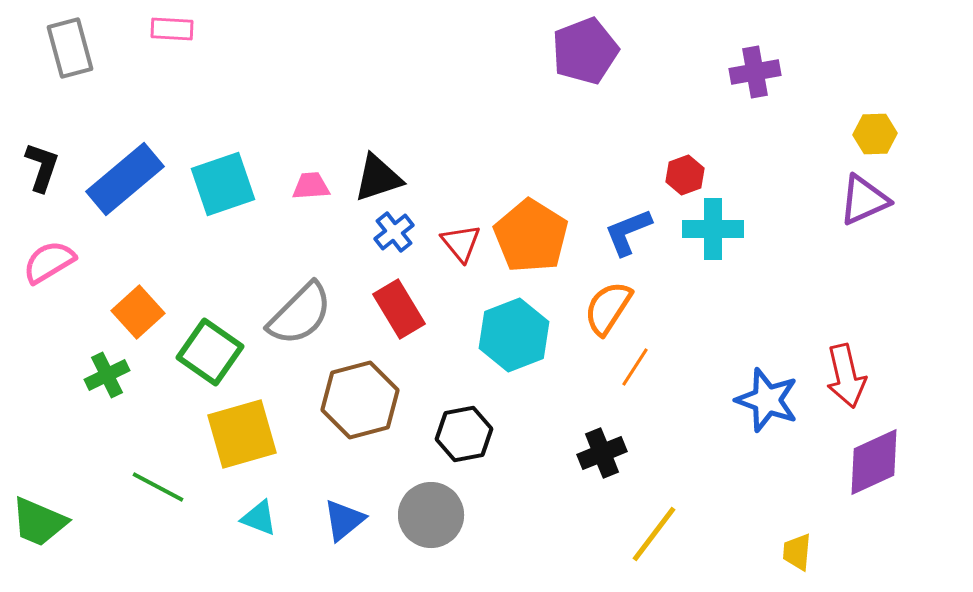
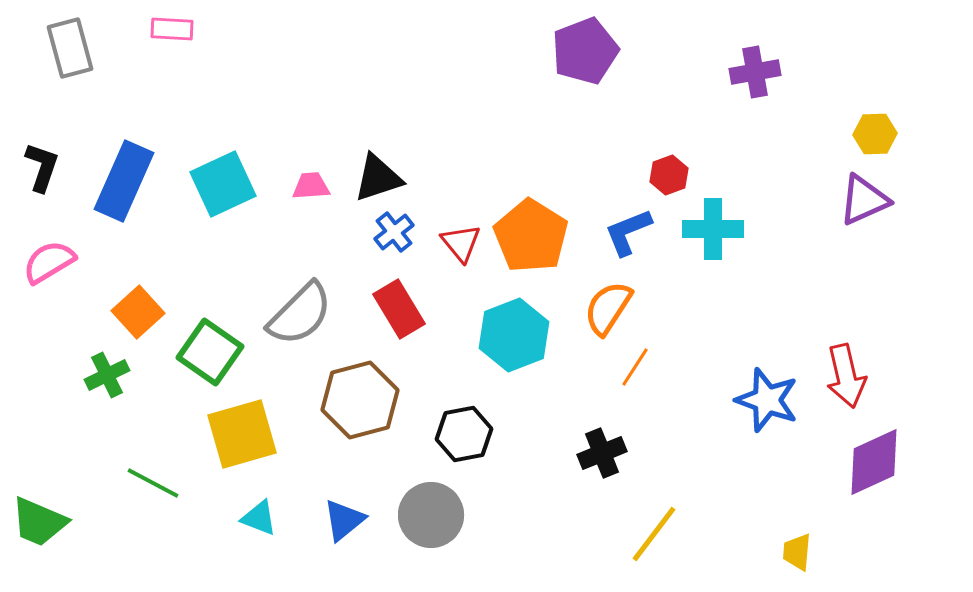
red hexagon: moved 16 px left
blue rectangle: moved 1 px left, 2 px down; rotated 26 degrees counterclockwise
cyan square: rotated 6 degrees counterclockwise
green line: moved 5 px left, 4 px up
